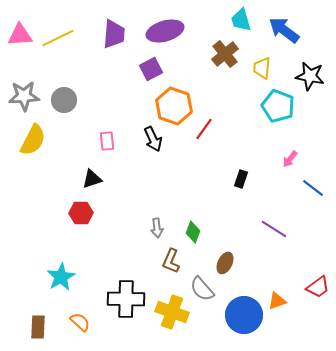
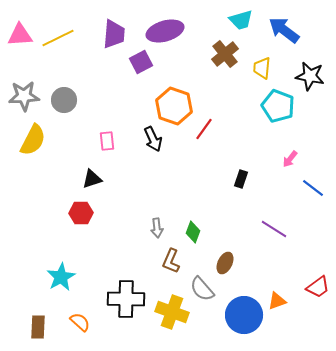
cyan trapezoid: rotated 90 degrees counterclockwise
purple square: moved 10 px left, 7 px up
